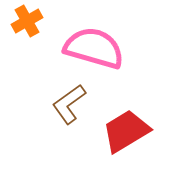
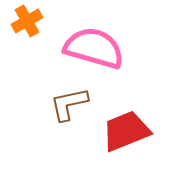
brown L-shape: rotated 24 degrees clockwise
red trapezoid: rotated 9 degrees clockwise
